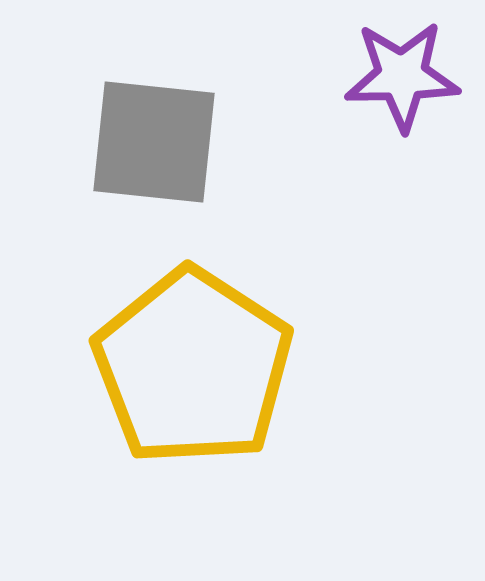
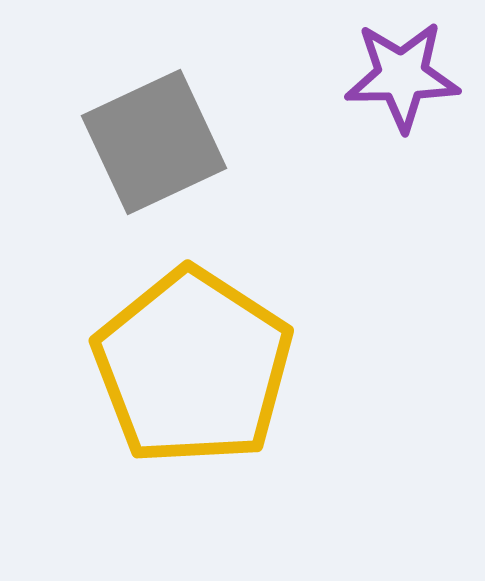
gray square: rotated 31 degrees counterclockwise
